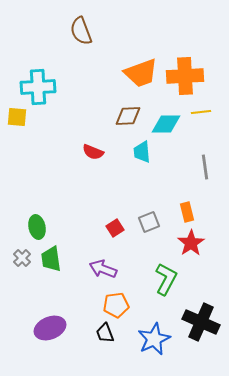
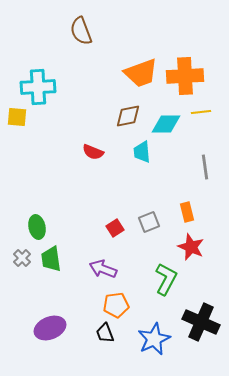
brown diamond: rotated 8 degrees counterclockwise
red star: moved 4 px down; rotated 16 degrees counterclockwise
